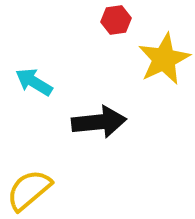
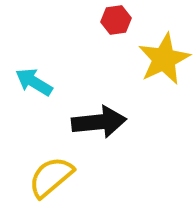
yellow semicircle: moved 22 px right, 13 px up
